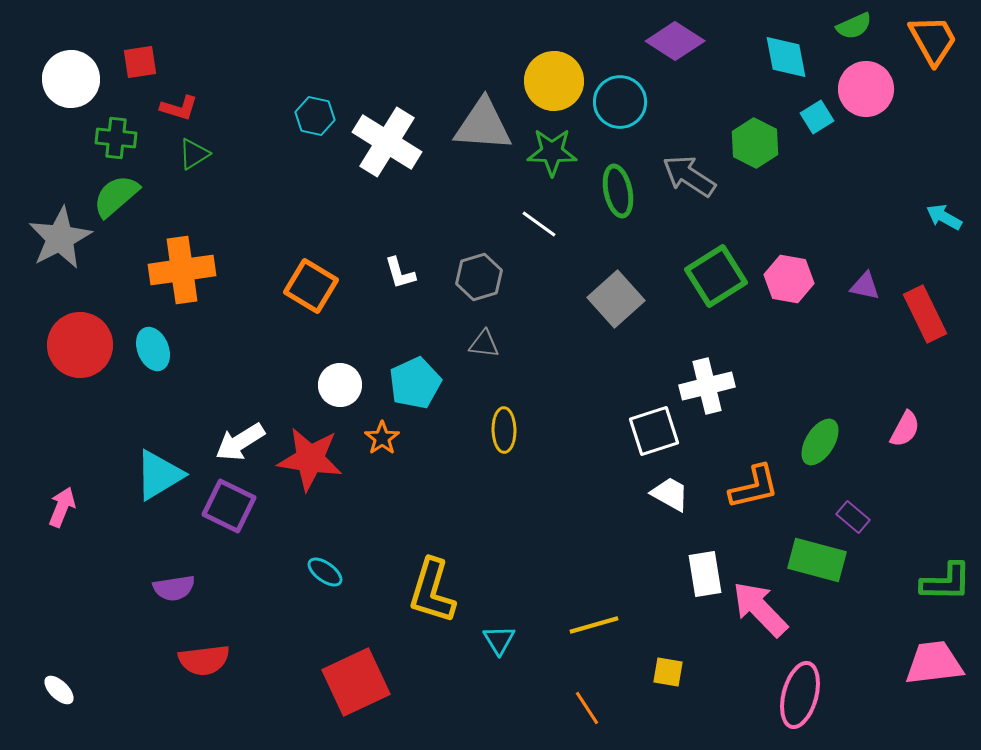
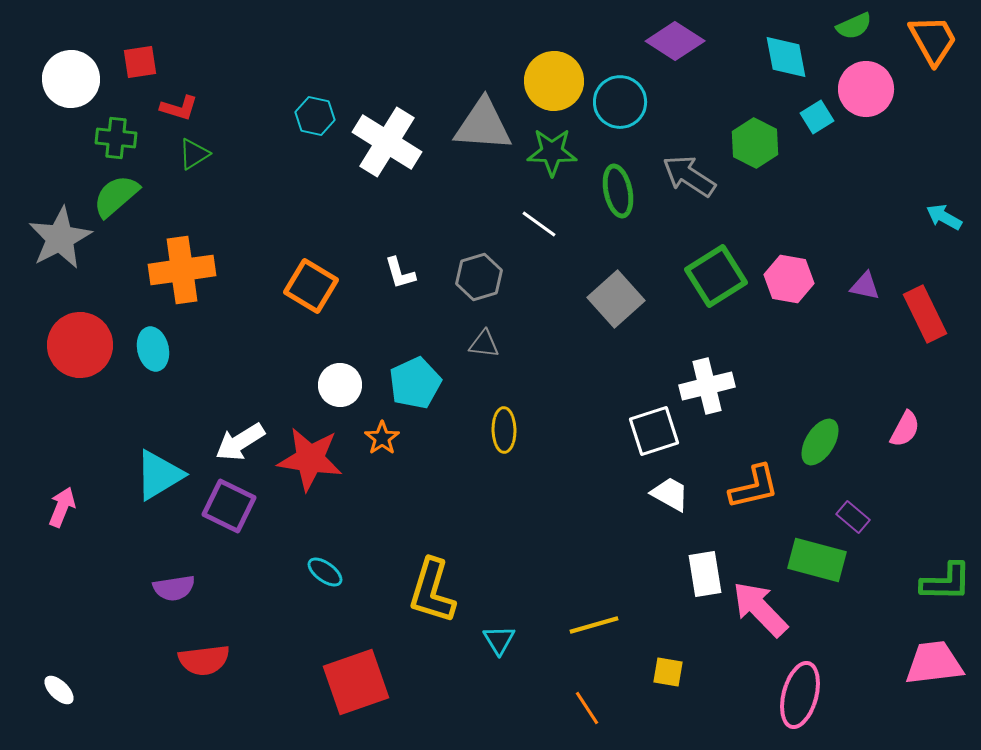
cyan ellipse at (153, 349): rotated 9 degrees clockwise
red square at (356, 682): rotated 6 degrees clockwise
